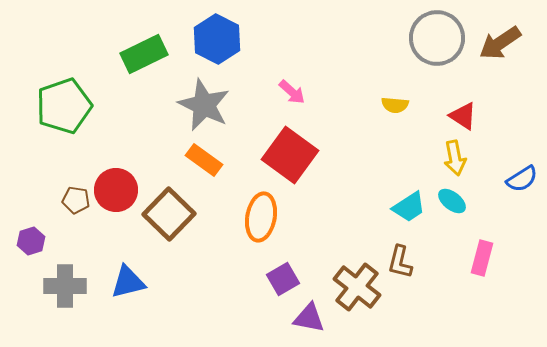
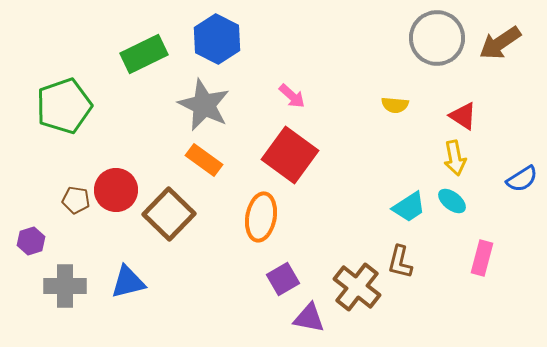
pink arrow: moved 4 px down
